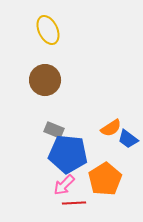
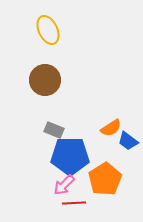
blue trapezoid: moved 2 px down
blue pentagon: moved 2 px right, 2 px down; rotated 6 degrees counterclockwise
